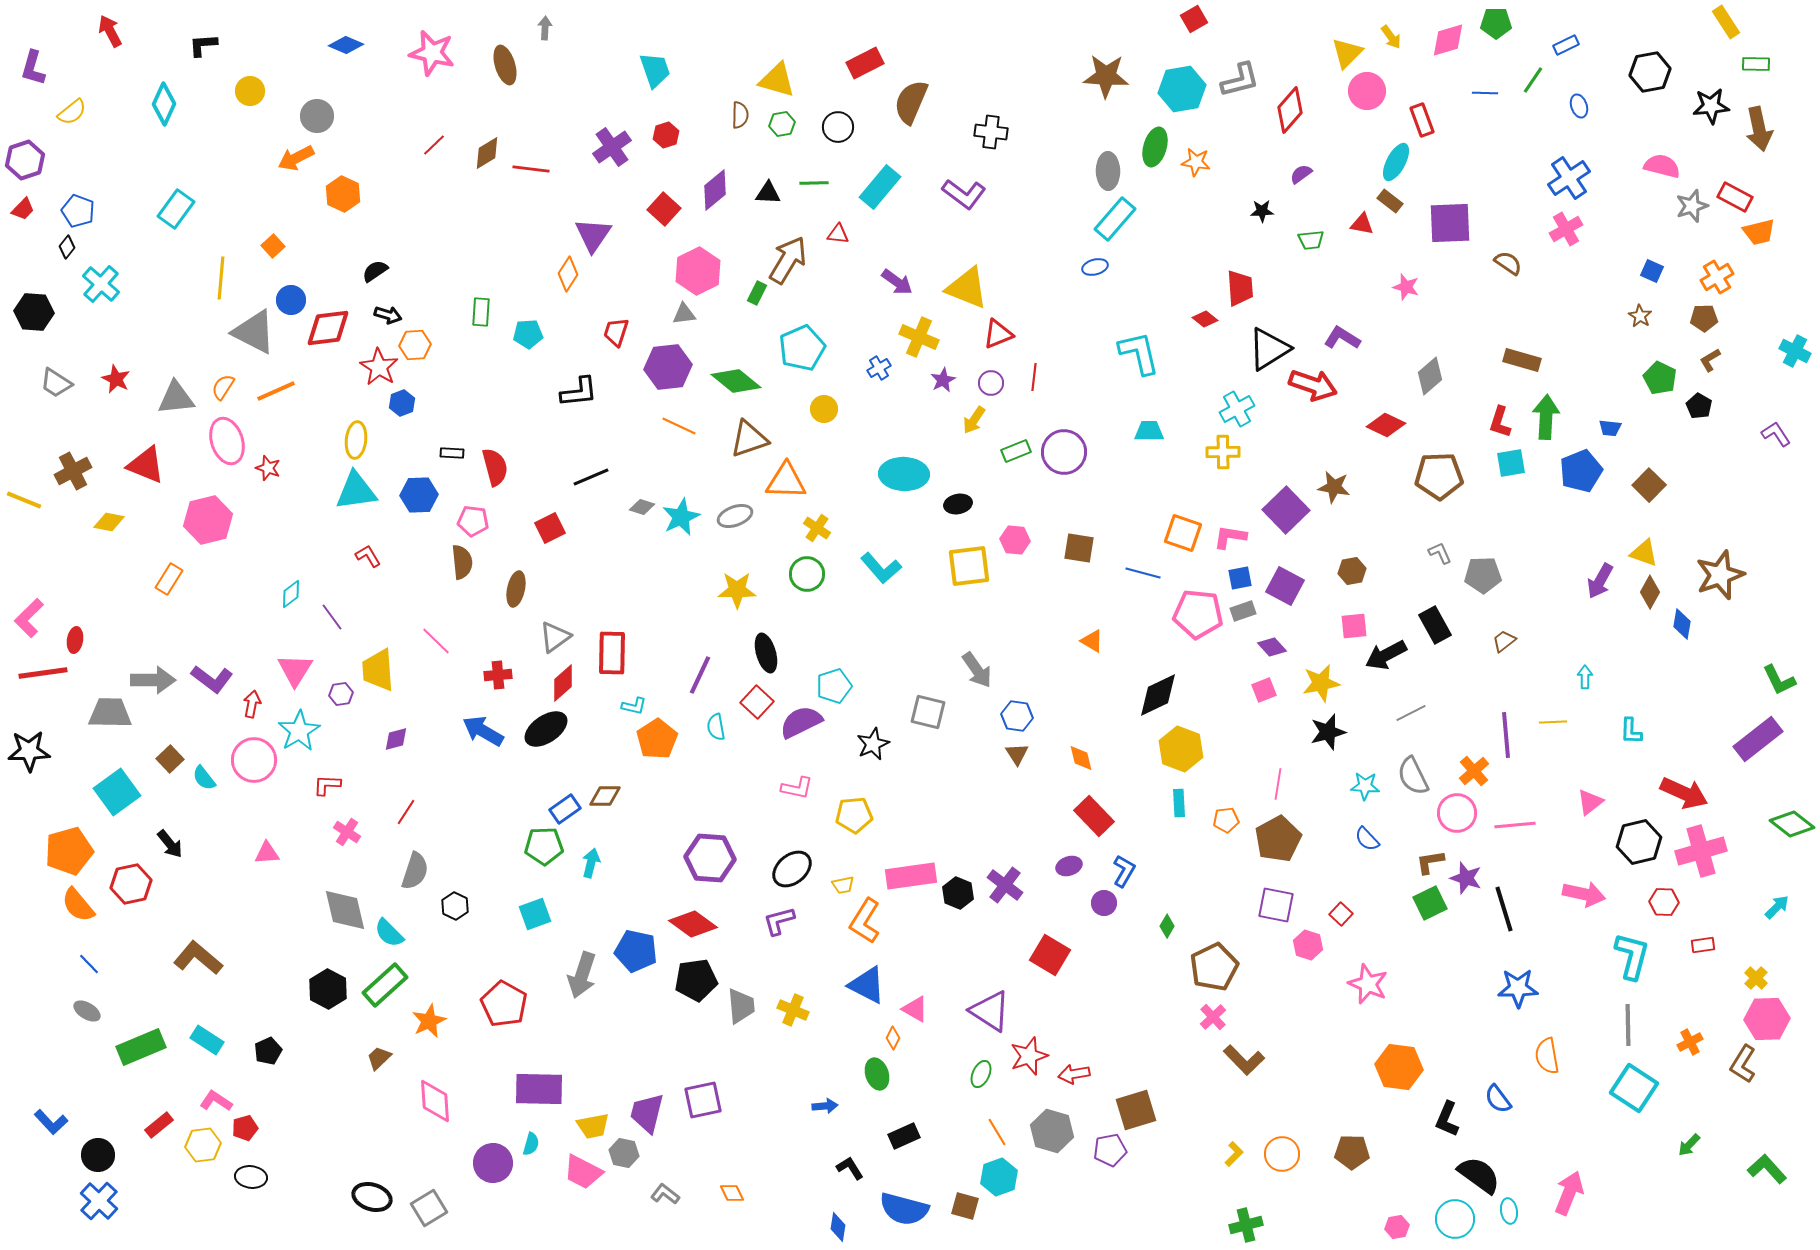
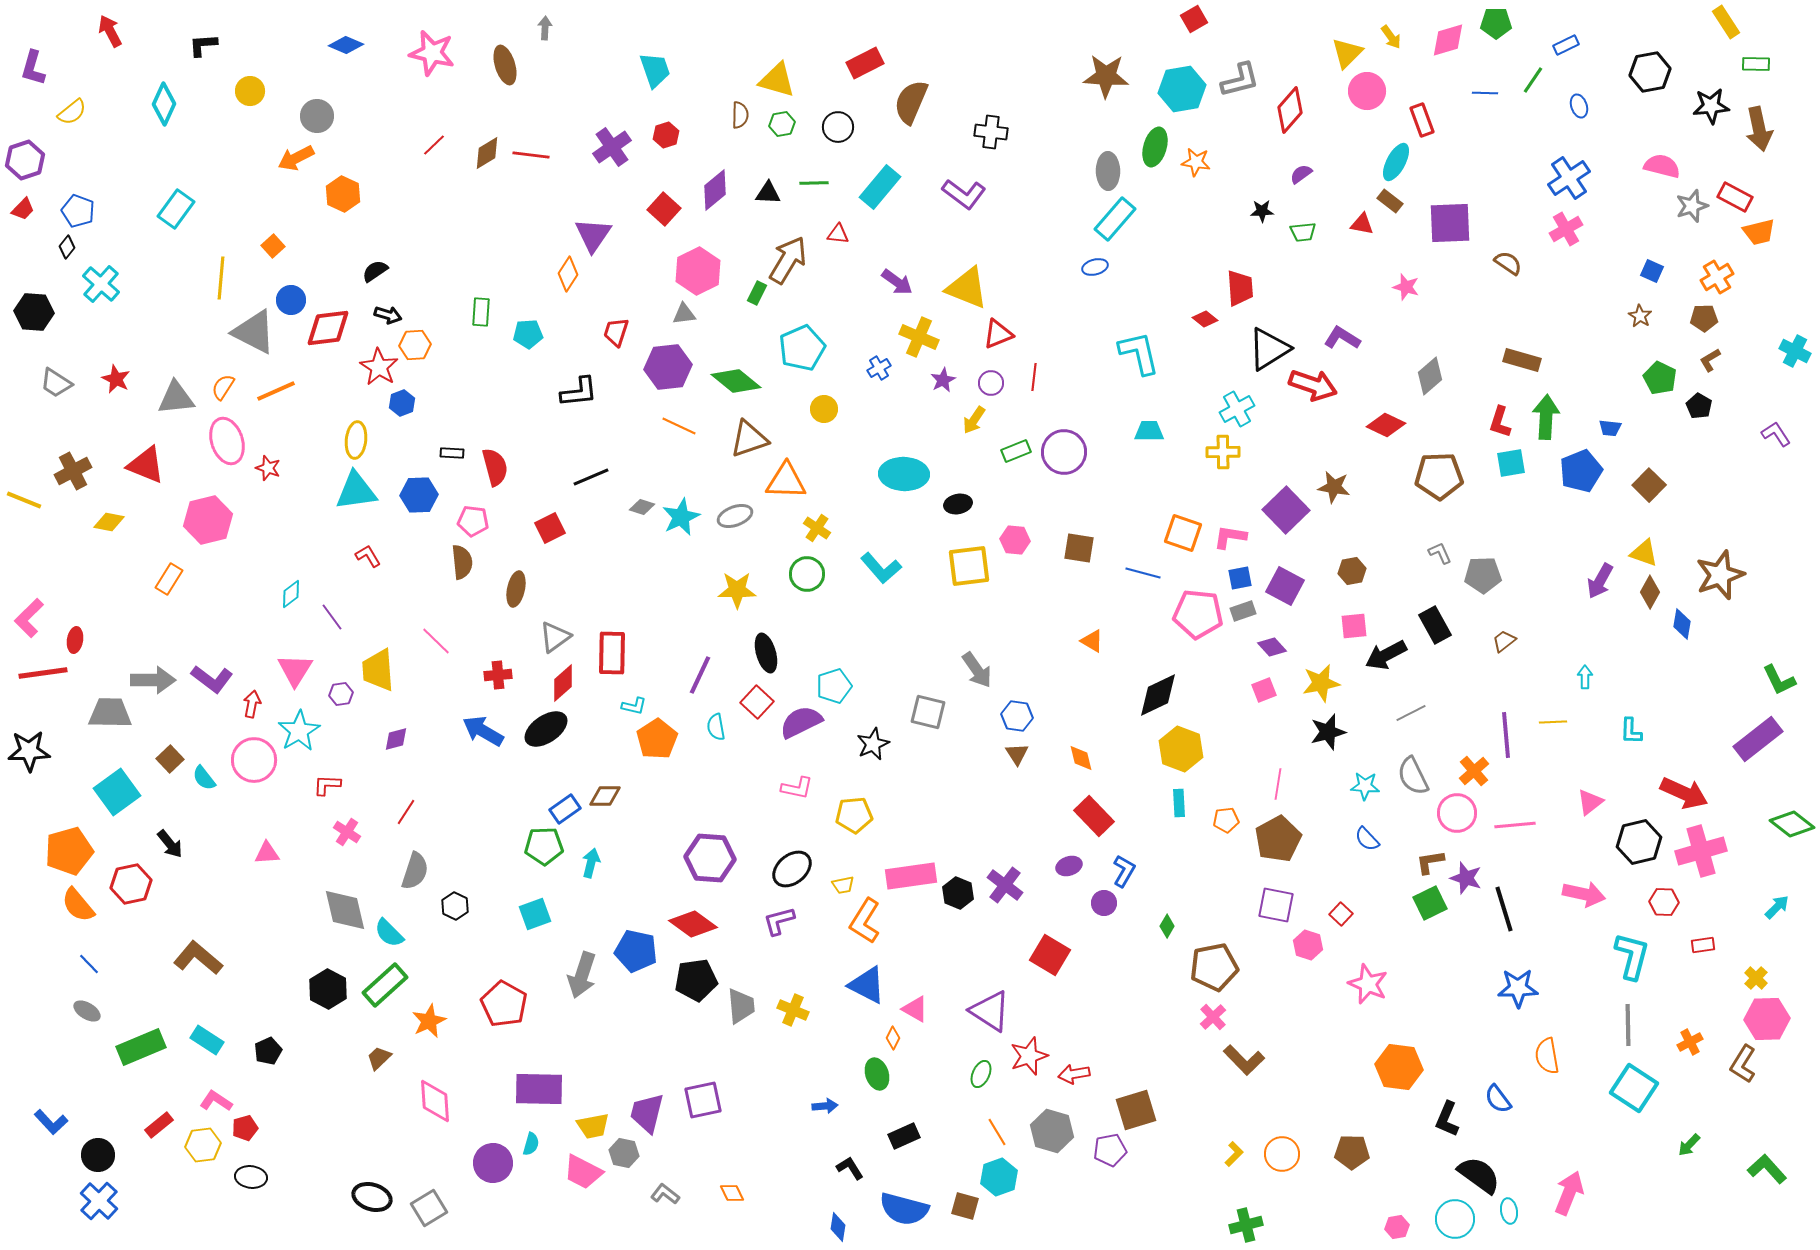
red line at (531, 169): moved 14 px up
green trapezoid at (1311, 240): moved 8 px left, 8 px up
brown pentagon at (1214, 967): rotated 15 degrees clockwise
